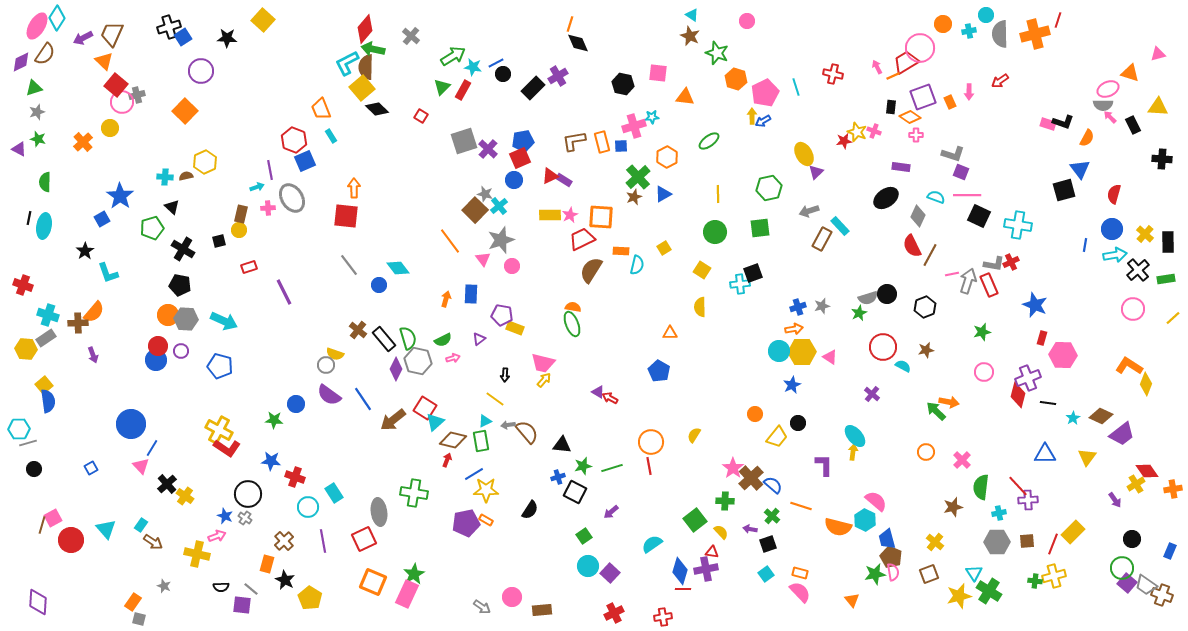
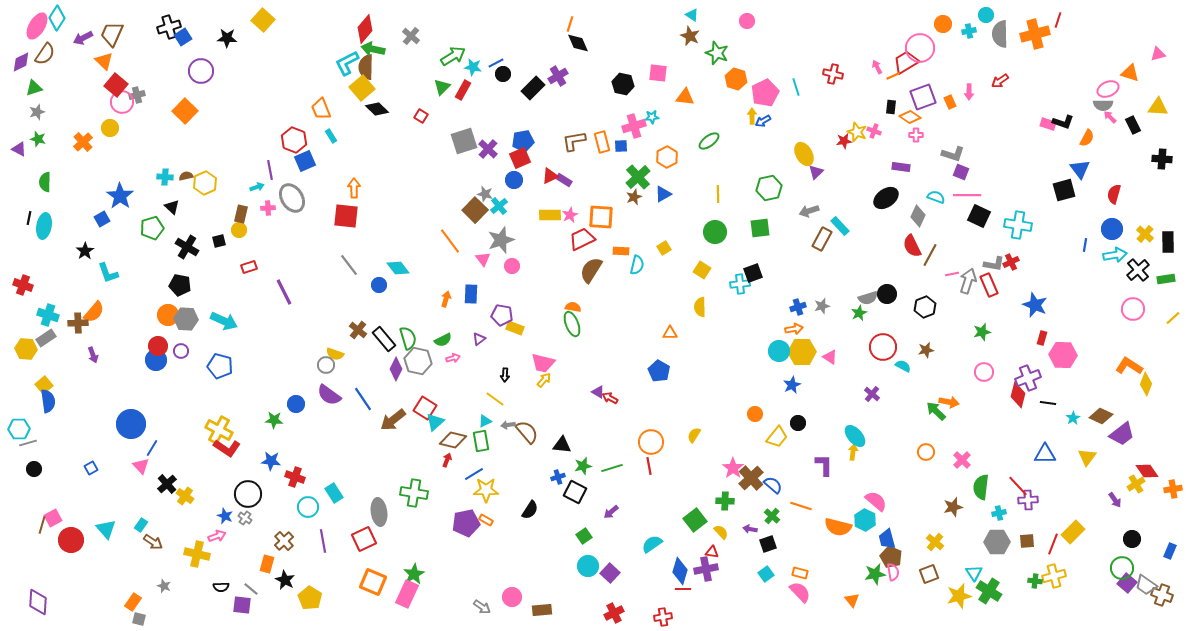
yellow hexagon at (205, 162): moved 21 px down
black cross at (183, 249): moved 4 px right, 2 px up
